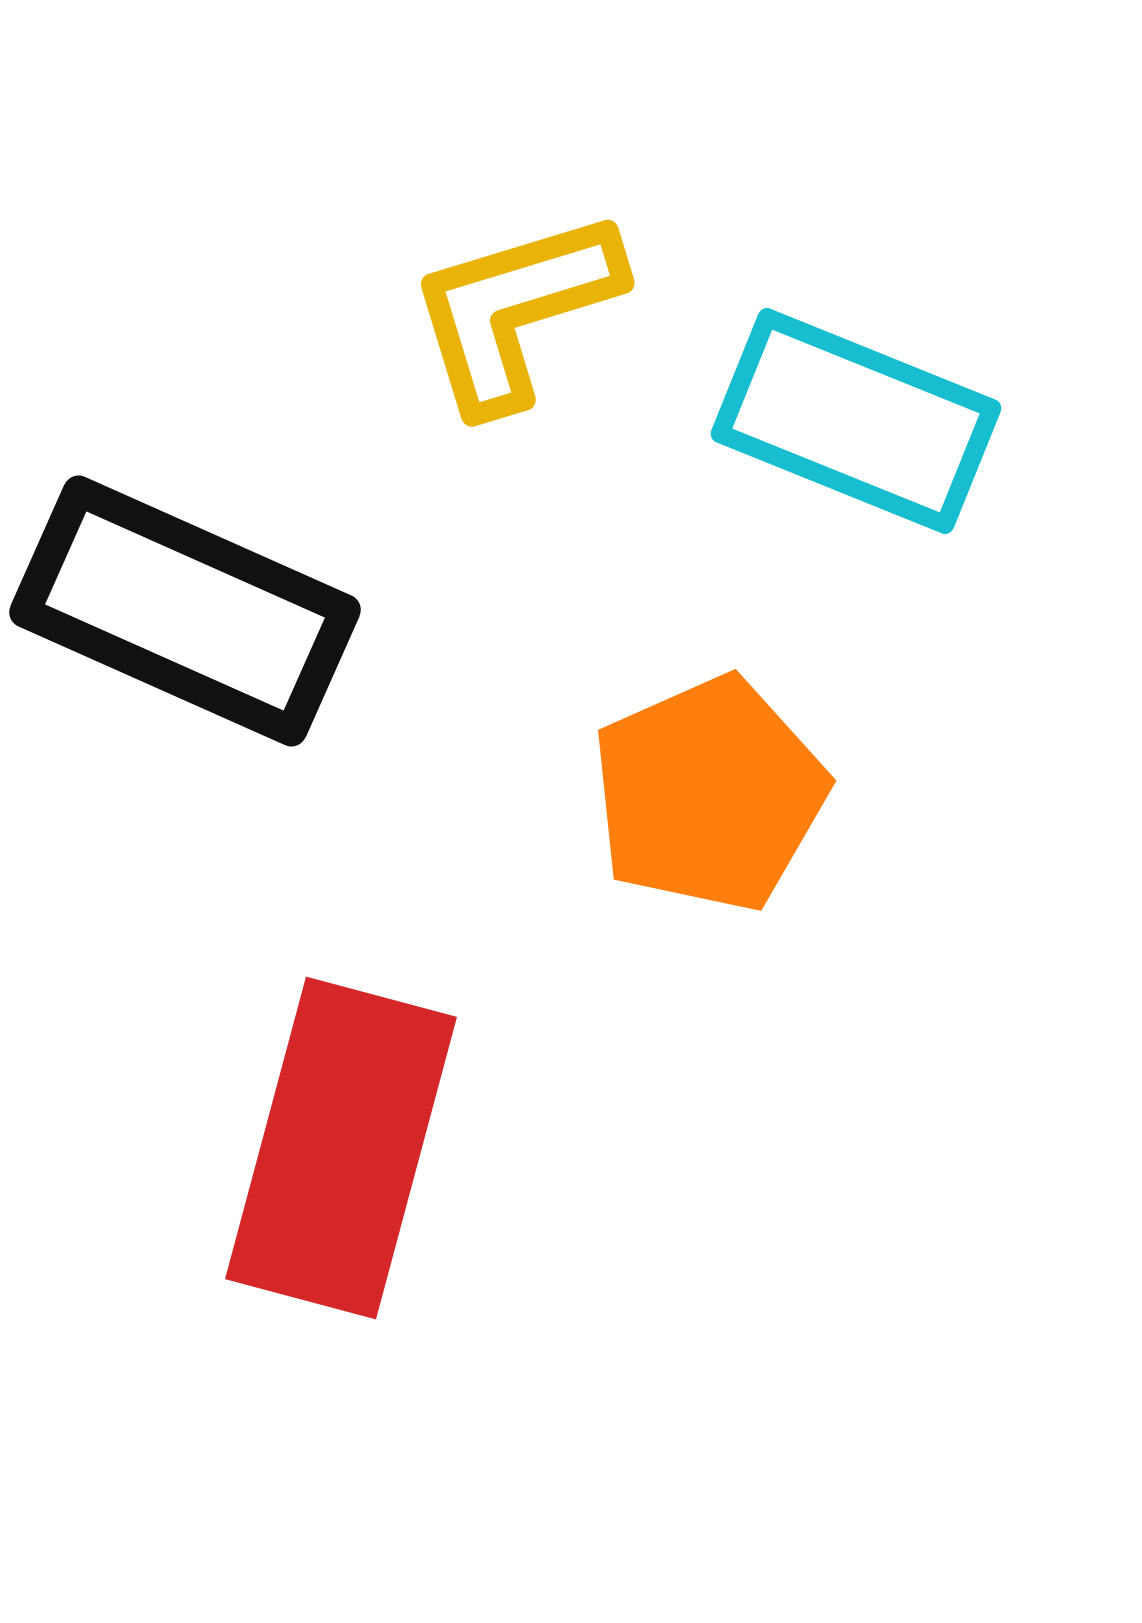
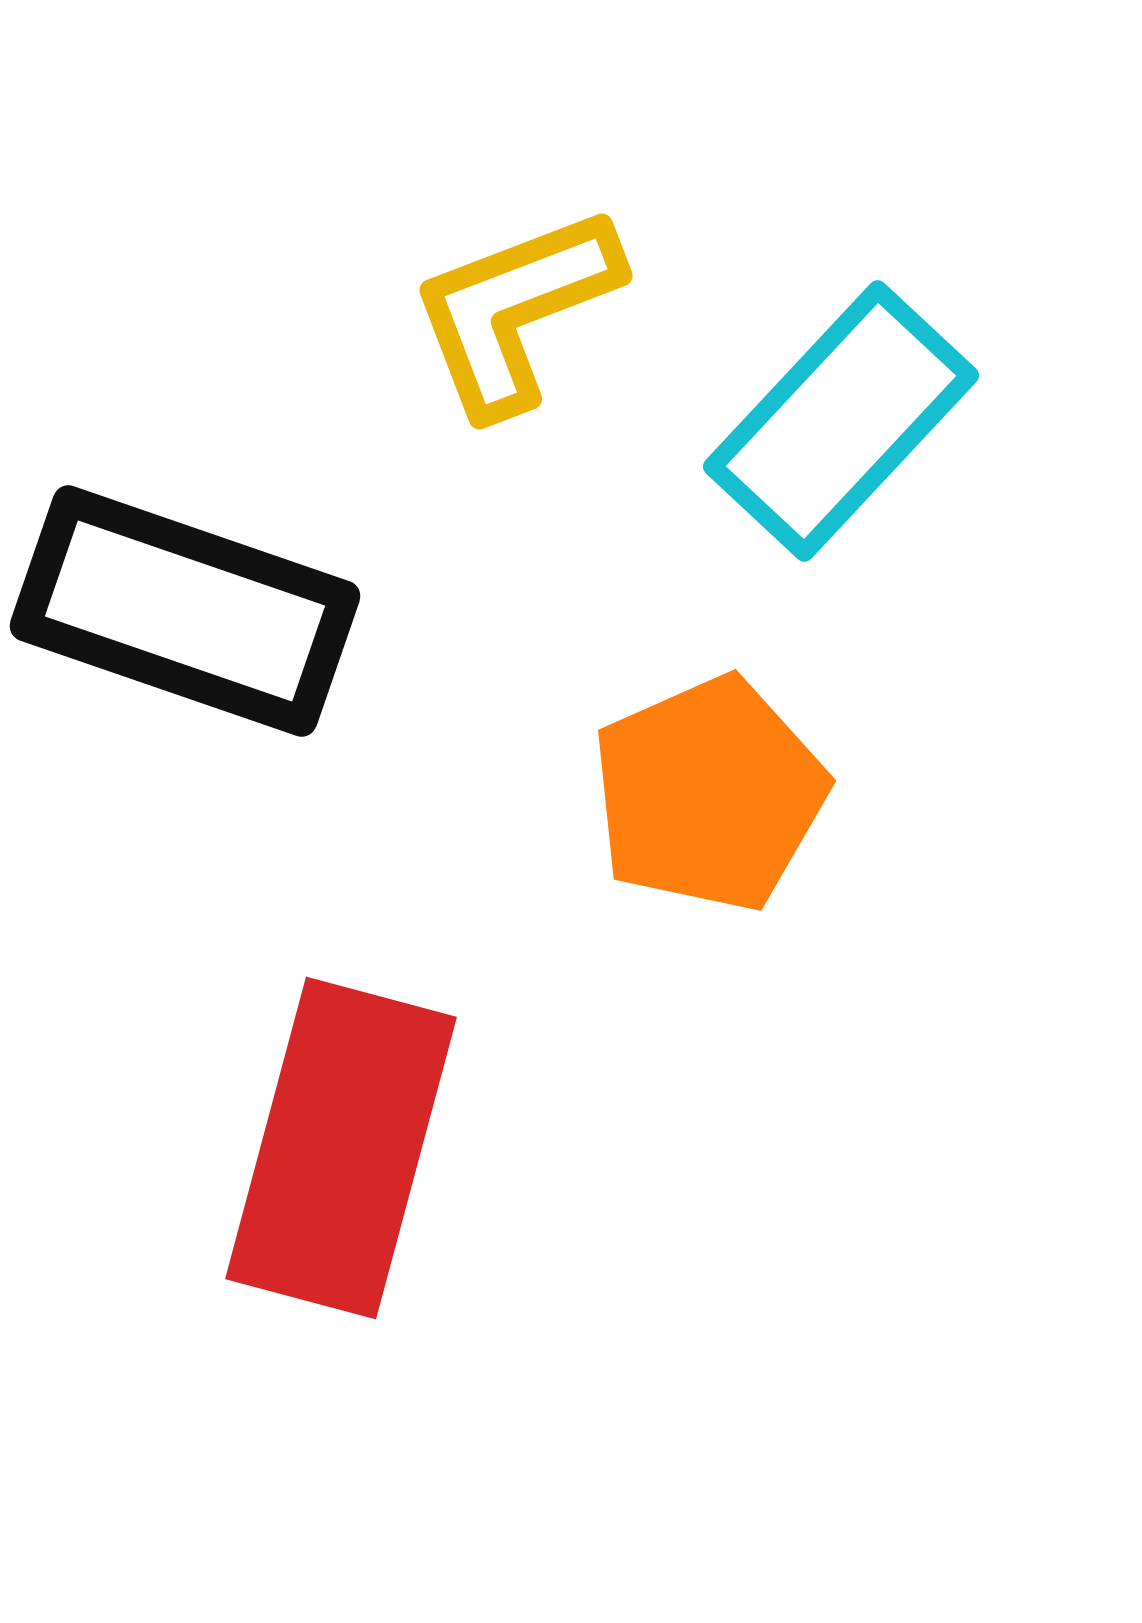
yellow L-shape: rotated 4 degrees counterclockwise
cyan rectangle: moved 15 px left; rotated 69 degrees counterclockwise
black rectangle: rotated 5 degrees counterclockwise
